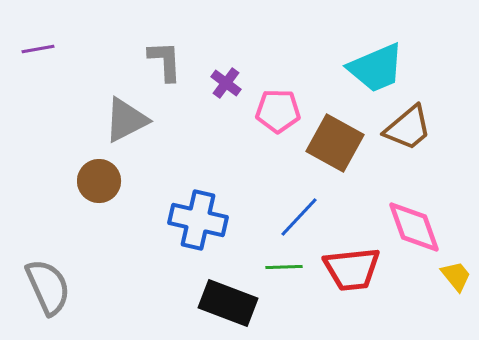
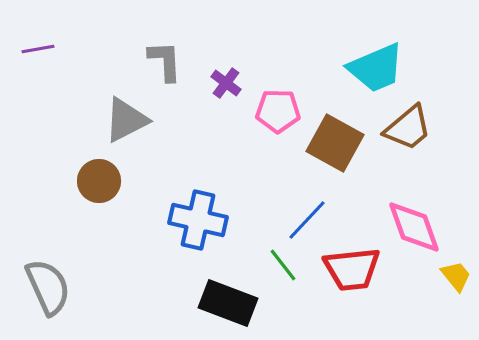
blue line: moved 8 px right, 3 px down
green line: moved 1 px left, 2 px up; rotated 54 degrees clockwise
